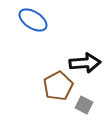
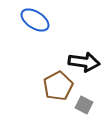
blue ellipse: moved 2 px right
black arrow: moved 1 px left, 1 px up; rotated 12 degrees clockwise
